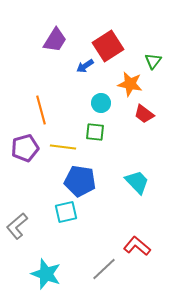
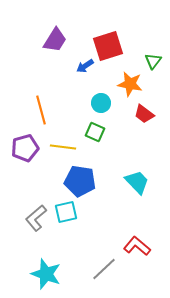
red square: rotated 16 degrees clockwise
green square: rotated 18 degrees clockwise
gray L-shape: moved 19 px right, 8 px up
